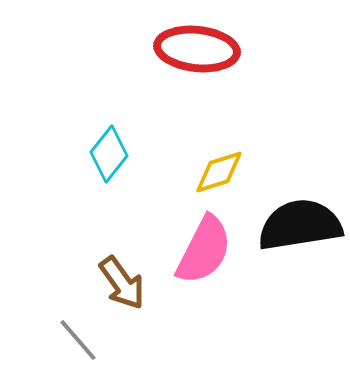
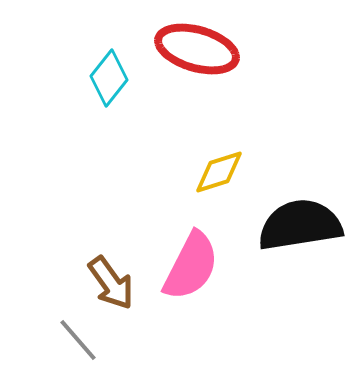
red ellipse: rotated 10 degrees clockwise
cyan diamond: moved 76 px up
pink semicircle: moved 13 px left, 16 px down
brown arrow: moved 11 px left
